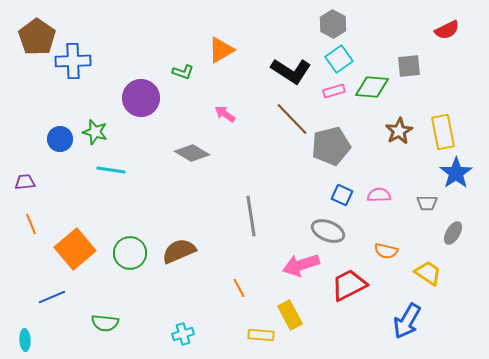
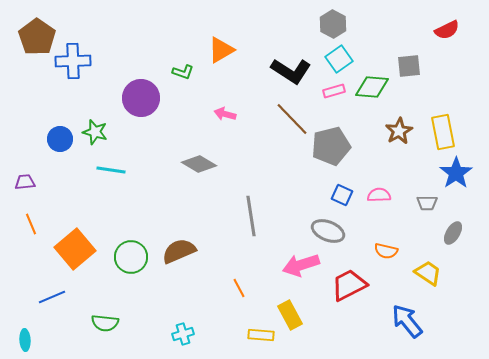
pink arrow at (225, 114): rotated 20 degrees counterclockwise
gray diamond at (192, 153): moved 7 px right, 11 px down
green circle at (130, 253): moved 1 px right, 4 px down
blue arrow at (407, 321): rotated 111 degrees clockwise
